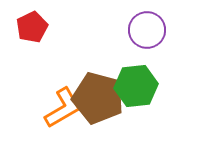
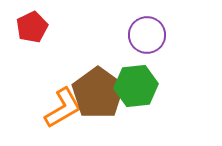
purple circle: moved 5 px down
brown pentagon: moved 5 px up; rotated 21 degrees clockwise
